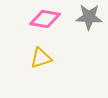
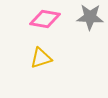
gray star: moved 1 px right
